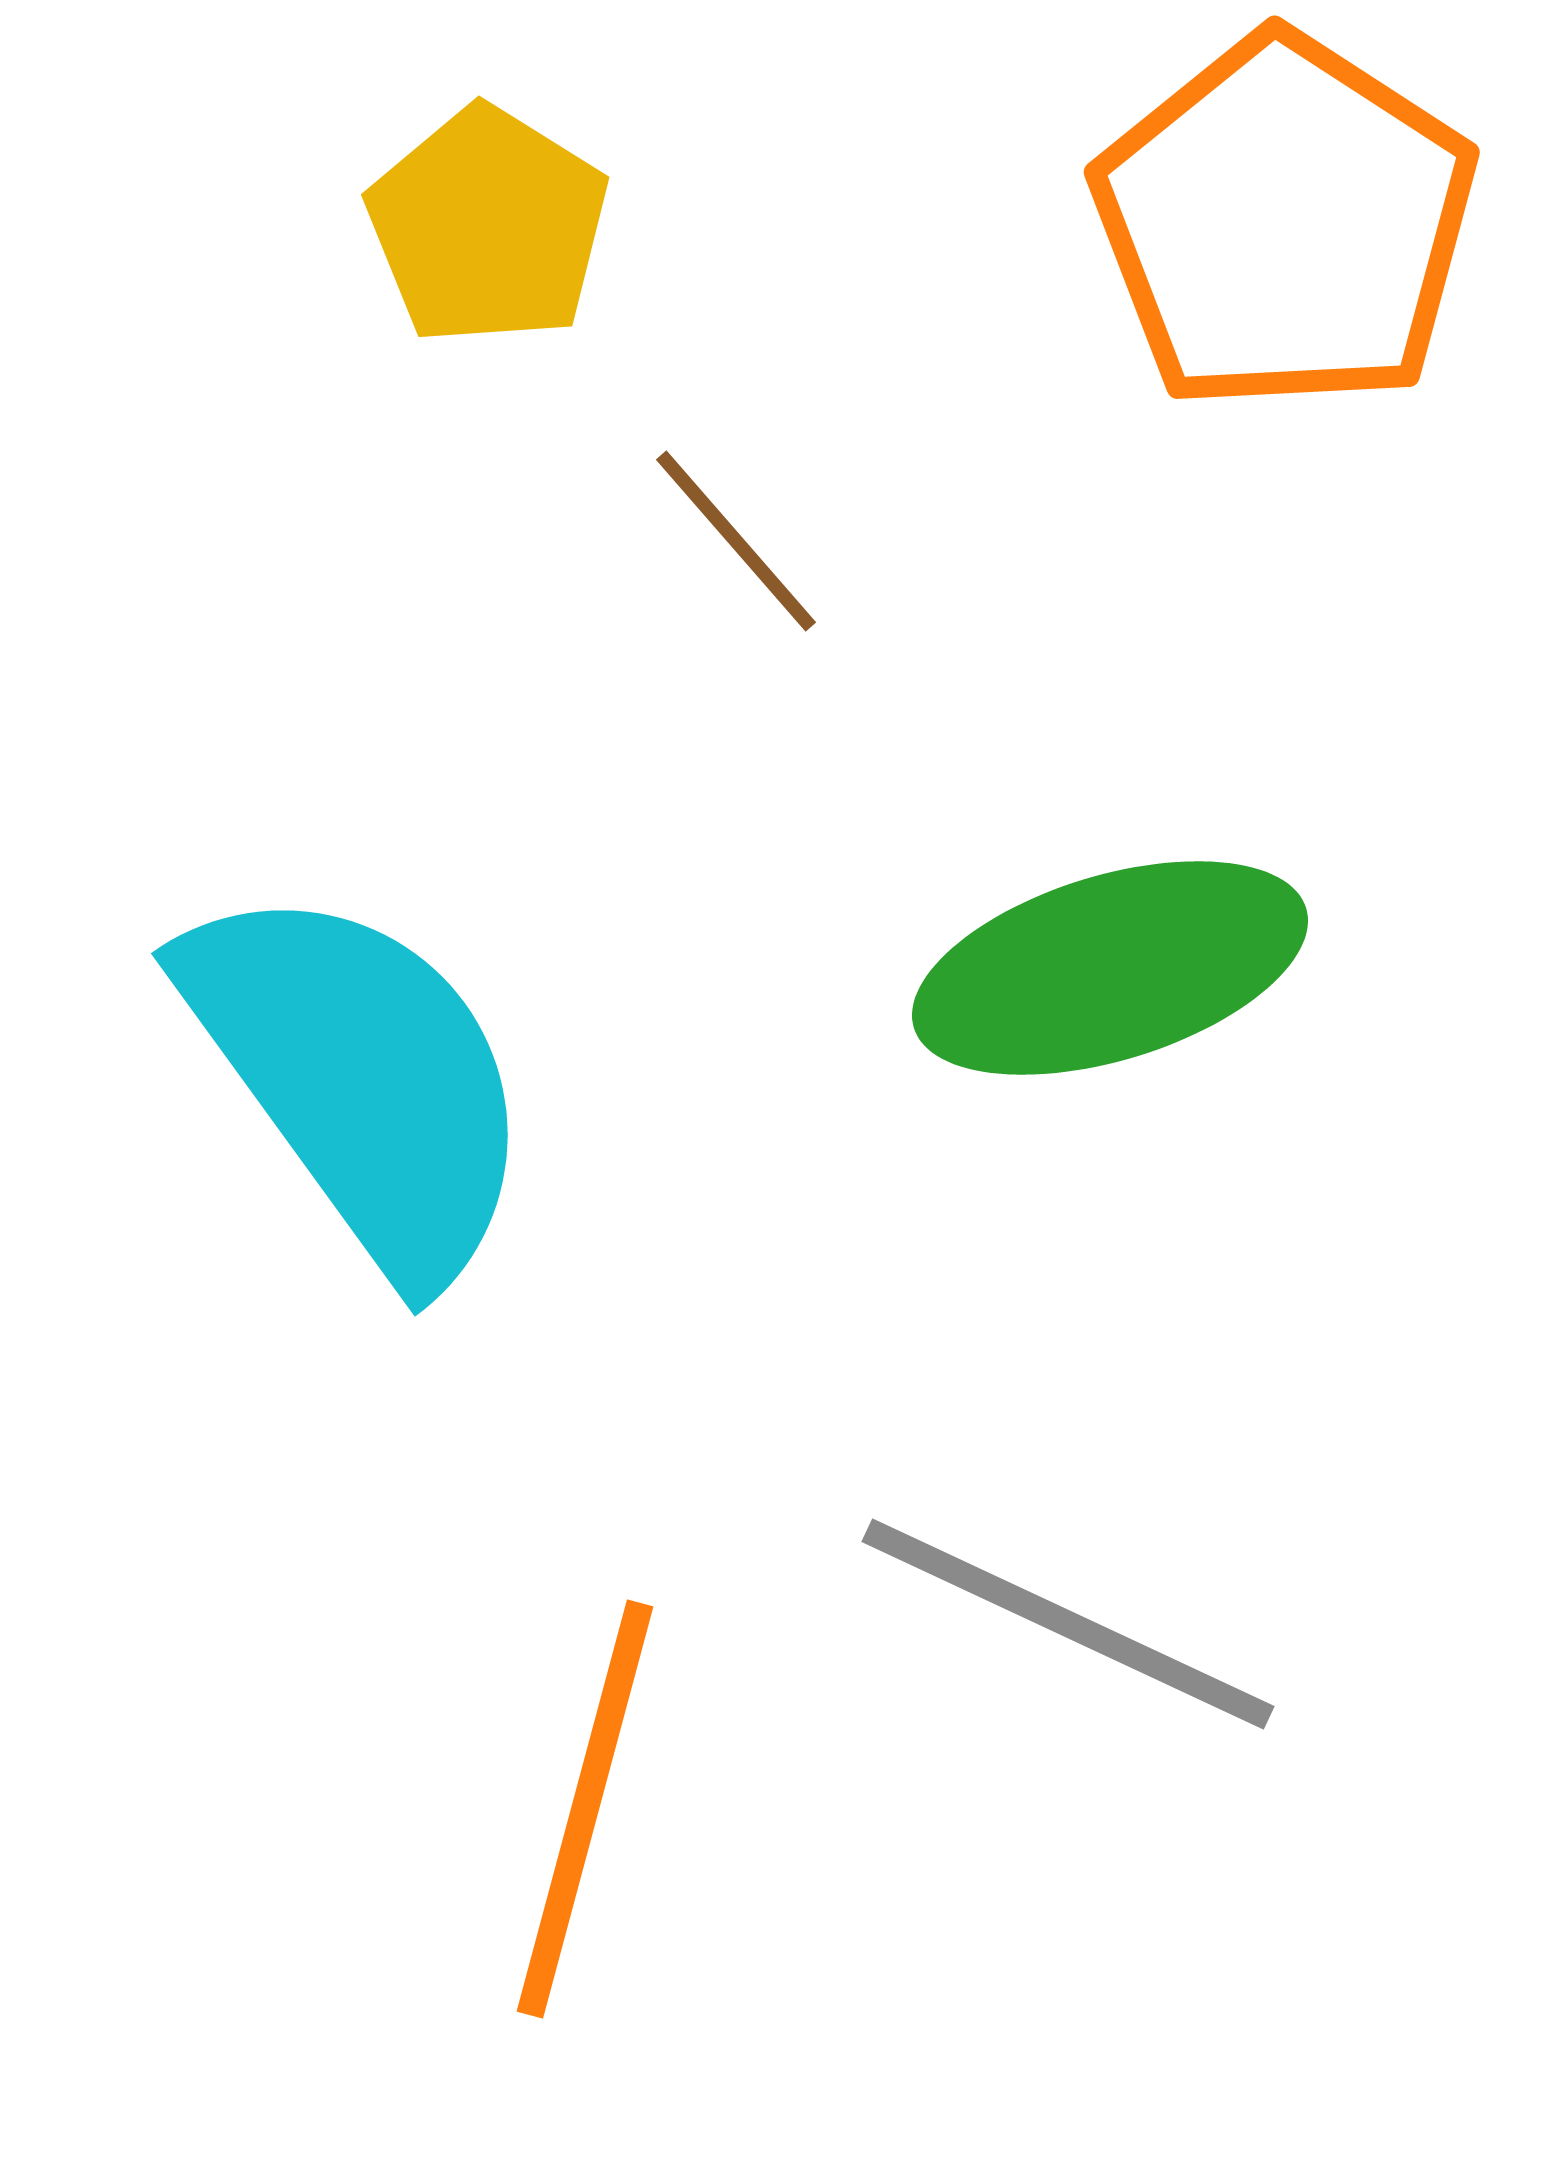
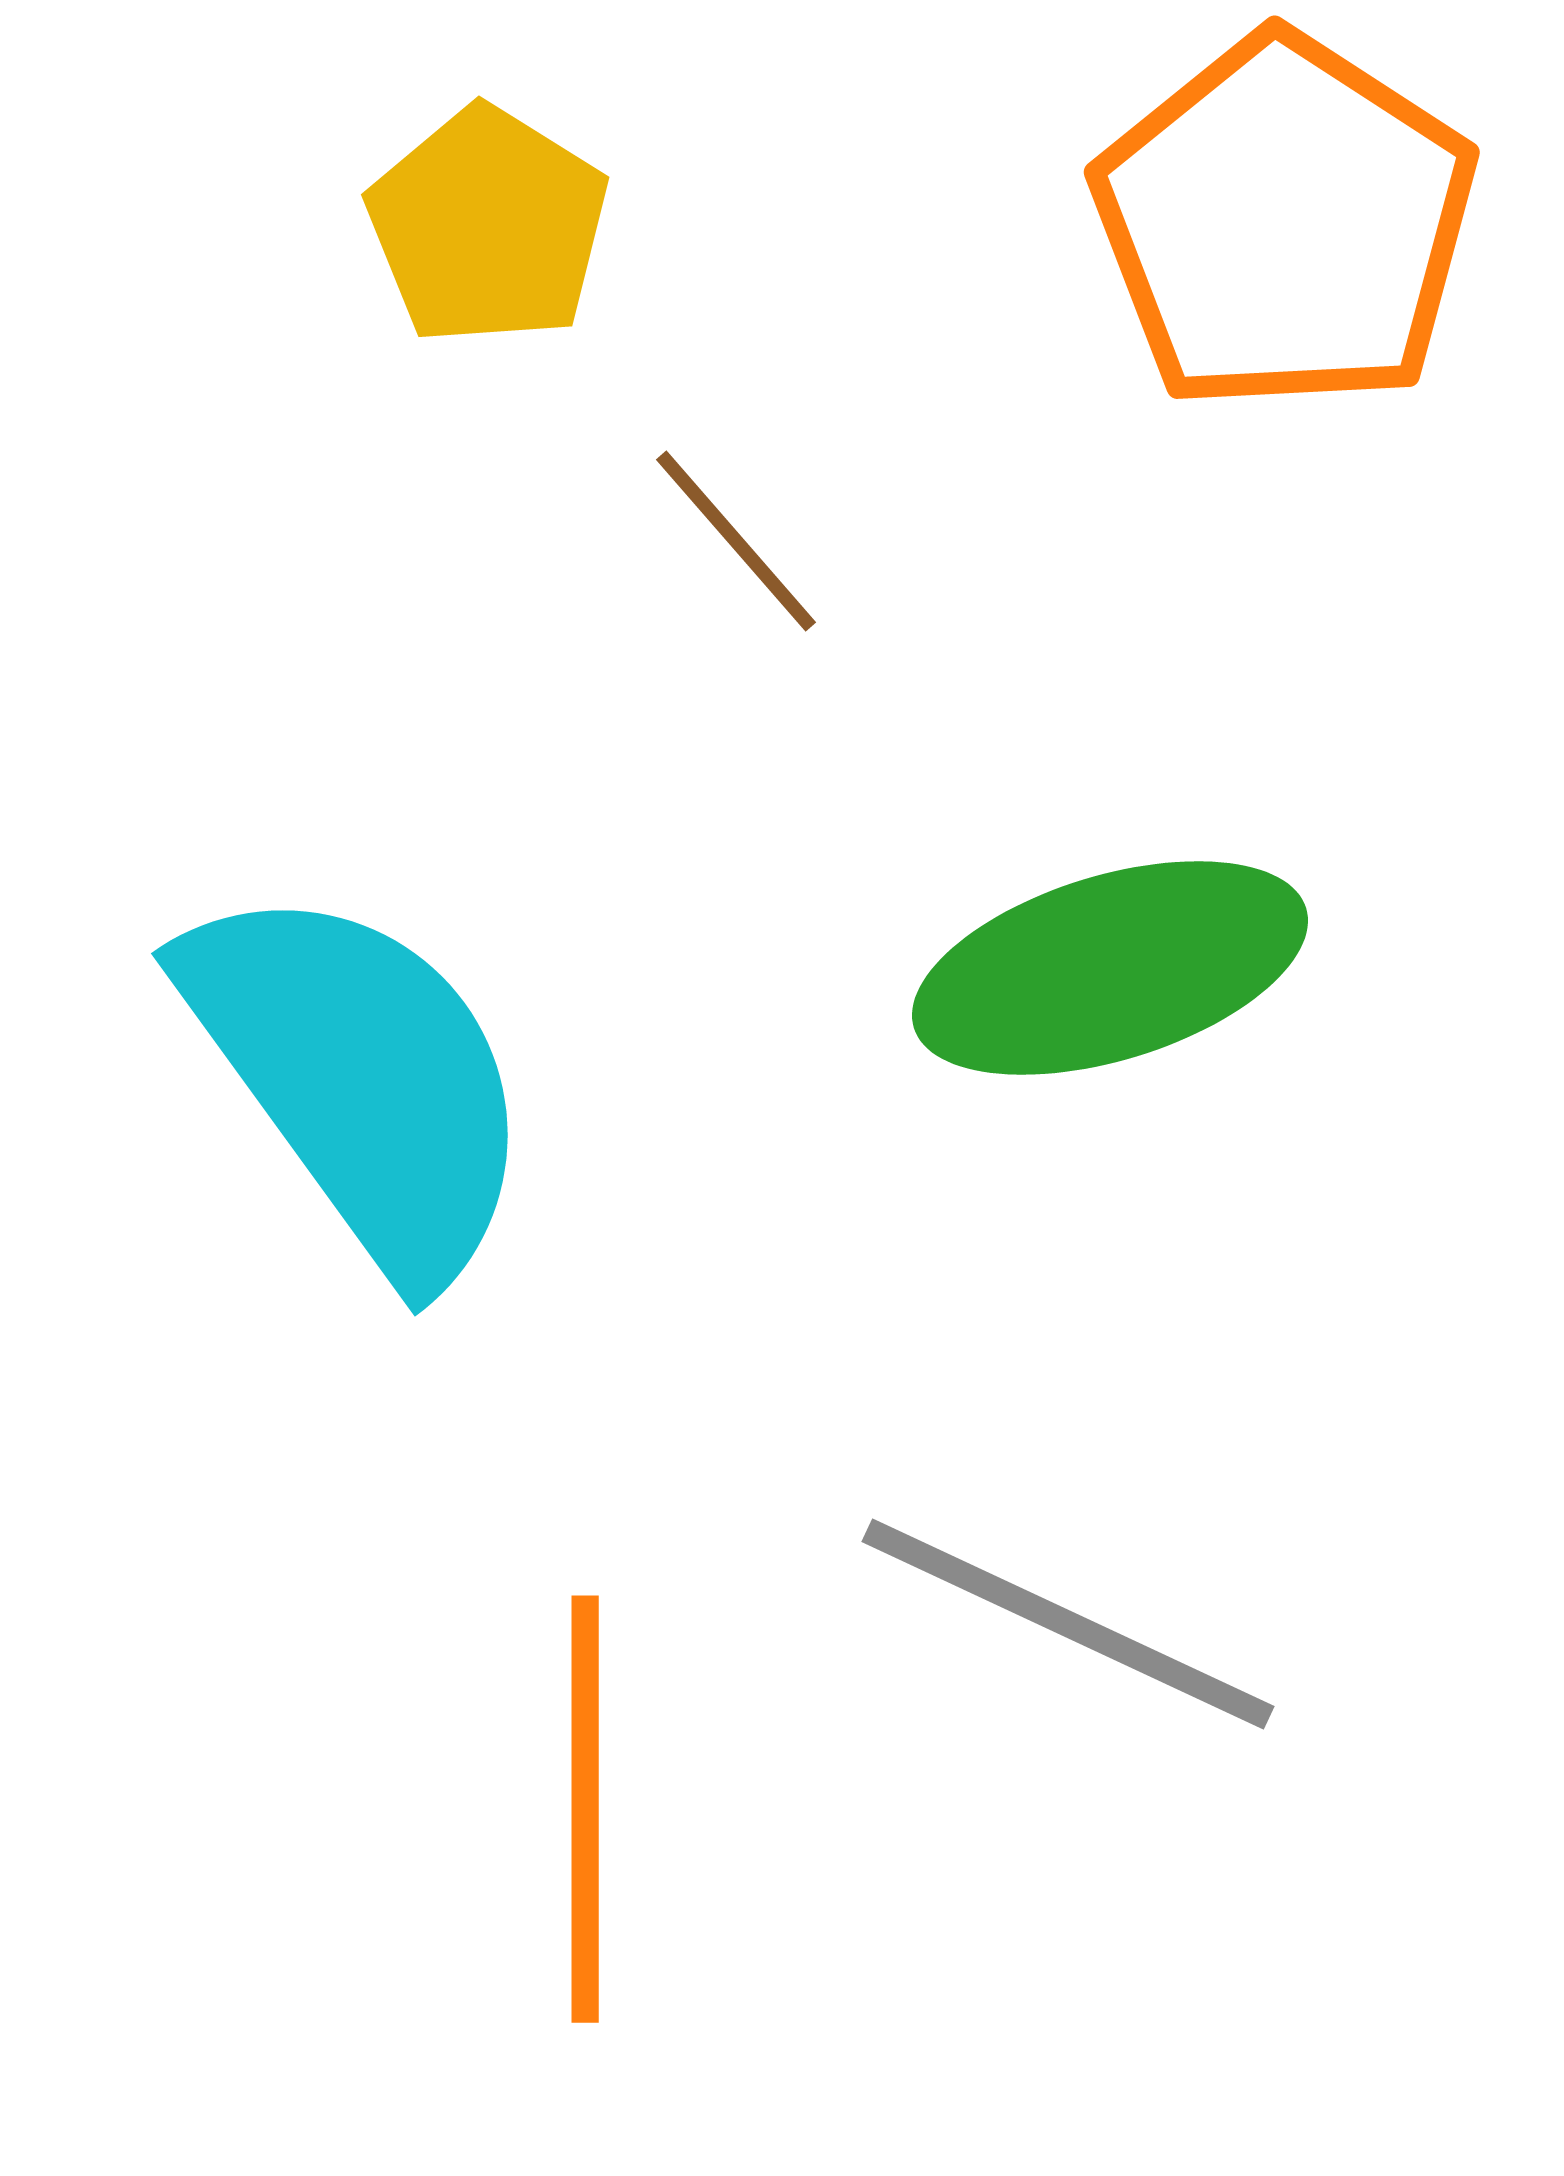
orange line: rotated 15 degrees counterclockwise
